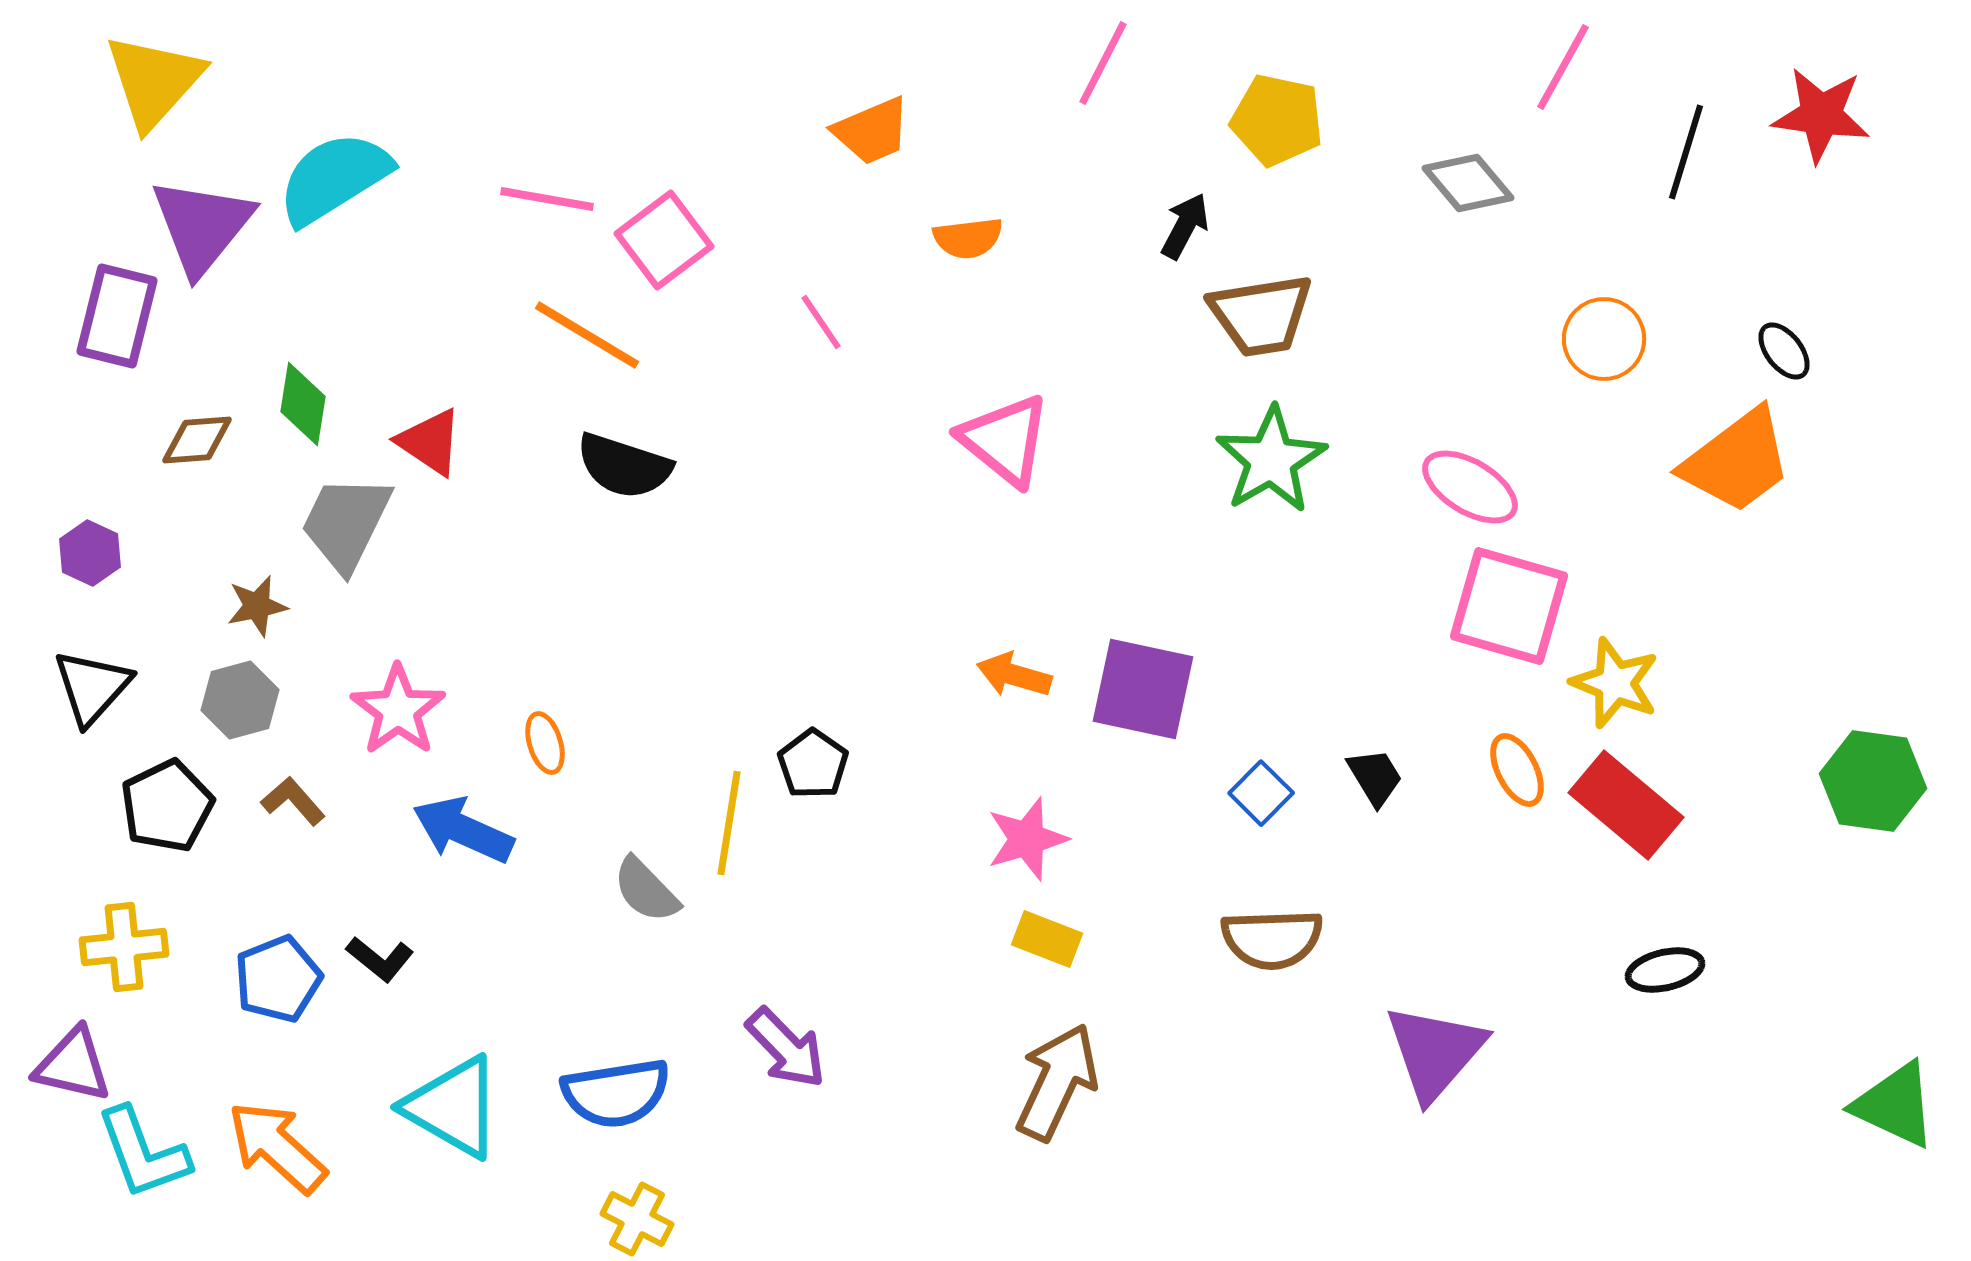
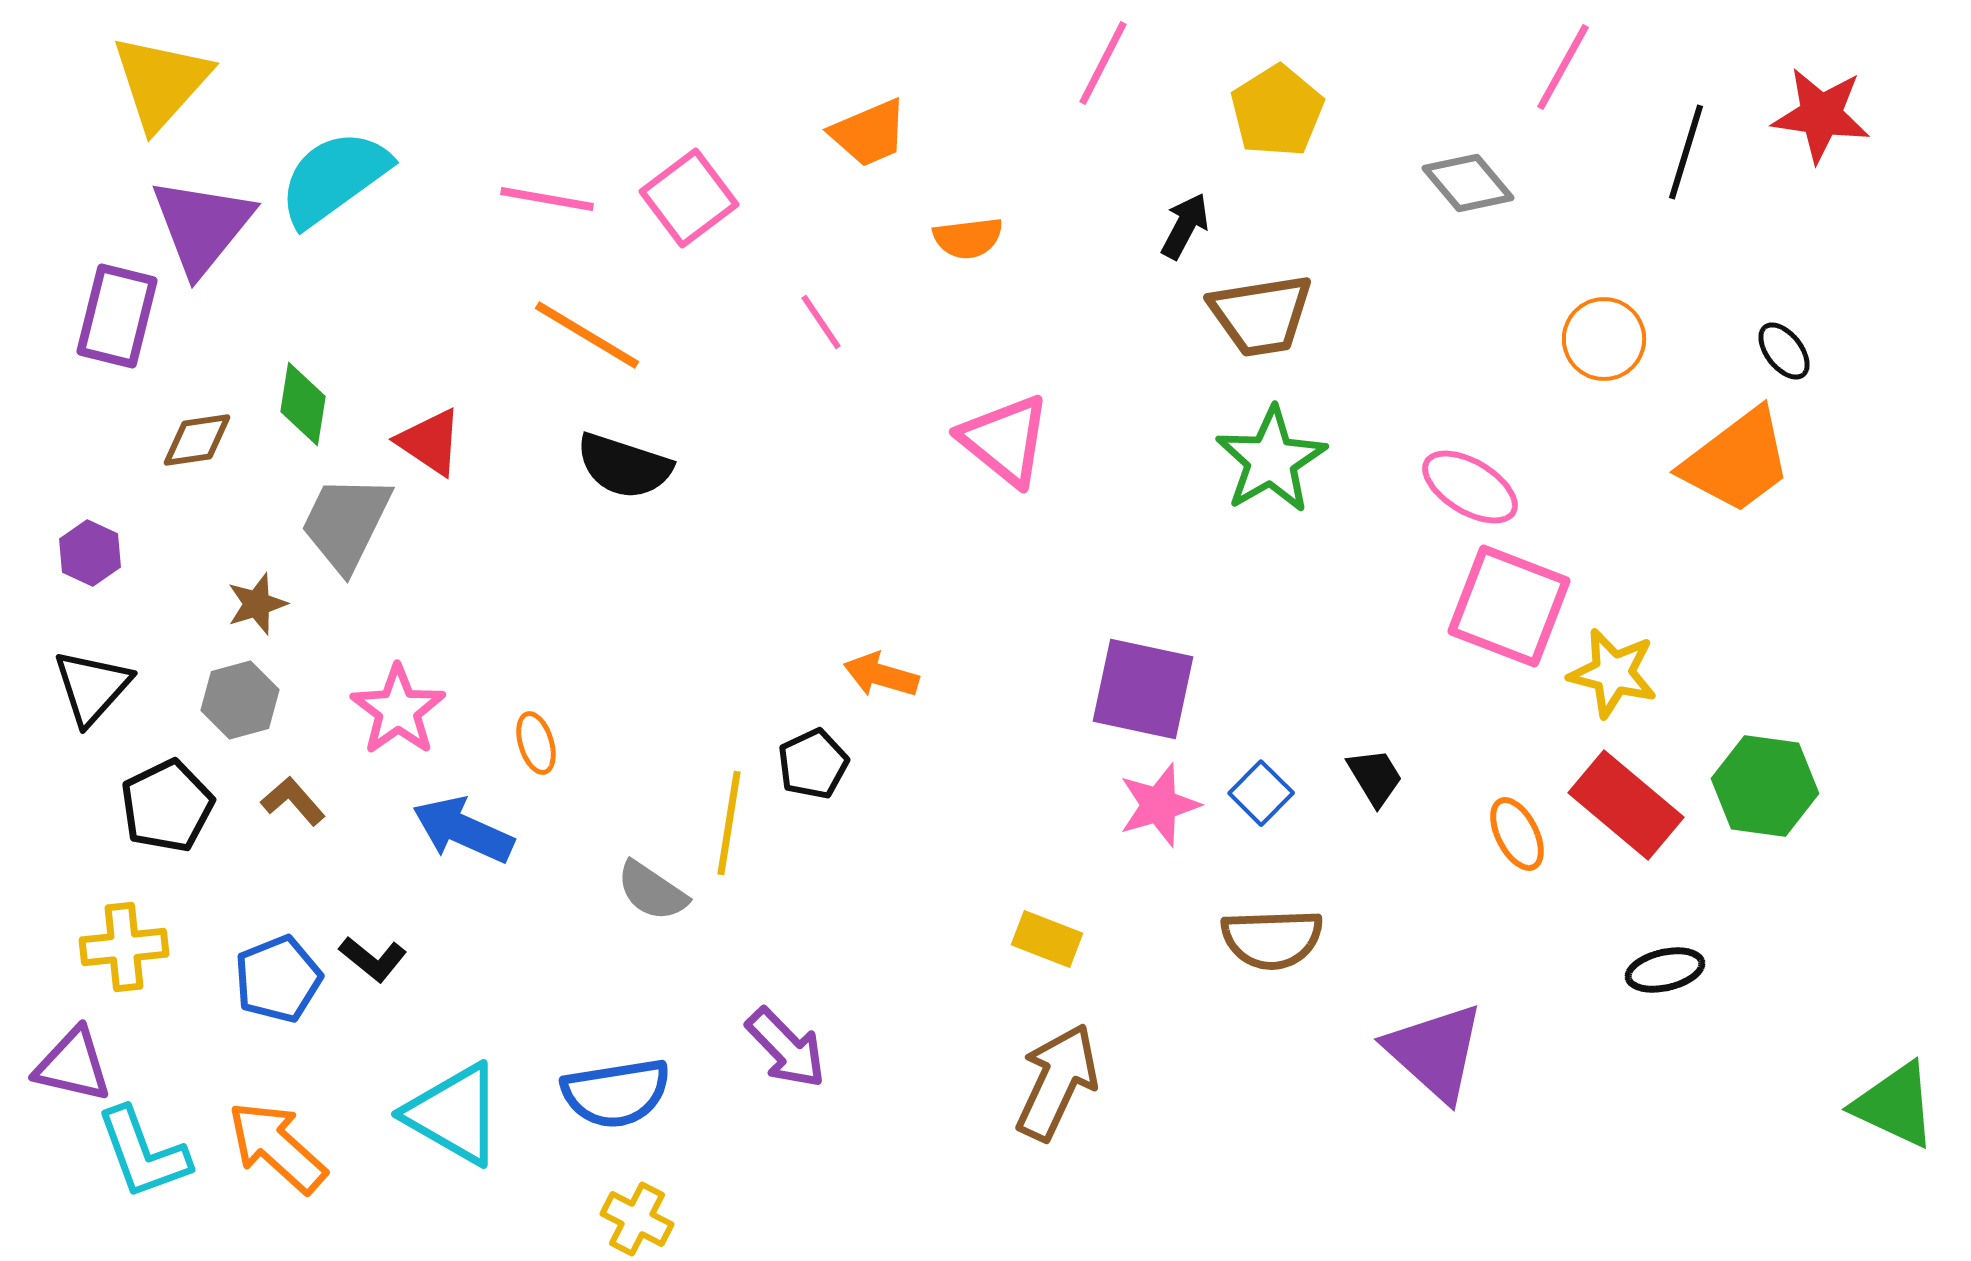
yellow triangle at (154, 81): moved 7 px right, 1 px down
yellow pentagon at (1277, 120): moved 9 px up; rotated 28 degrees clockwise
orange trapezoid at (872, 131): moved 3 px left, 2 px down
cyan semicircle at (334, 178): rotated 4 degrees counterclockwise
pink square at (664, 240): moved 25 px right, 42 px up
brown diamond at (197, 440): rotated 4 degrees counterclockwise
brown star at (257, 606): moved 2 px up; rotated 6 degrees counterclockwise
pink square at (1509, 606): rotated 5 degrees clockwise
orange arrow at (1014, 675): moved 133 px left
yellow star at (1615, 683): moved 2 px left, 10 px up; rotated 8 degrees counterclockwise
orange ellipse at (545, 743): moved 9 px left
black pentagon at (813, 764): rotated 12 degrees clockwise
orange ellipse at (1517, 770): moved 64 px down
green hexagon at (1873, 781): moved 108 px left, 5 px down
pink star at (1027, 839): moved 132 px right, 34 px up
gray semicircle at (646, 890): moved 6 px right, 1 px down; rotated 12 degrees counterclockwise
black L-shape at (380, 959): moved 7 px left
purple triangle at (1435, 1052): rotated 29 degrees counterclockwise
cyan triangle at (453, 1107): moved 1 px right, 7 px down
